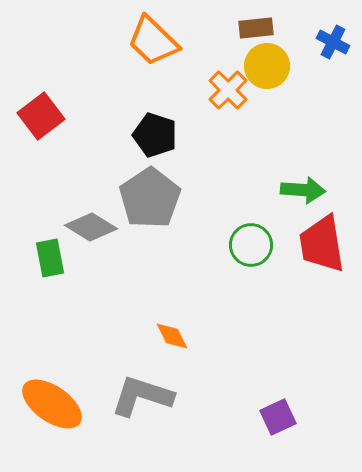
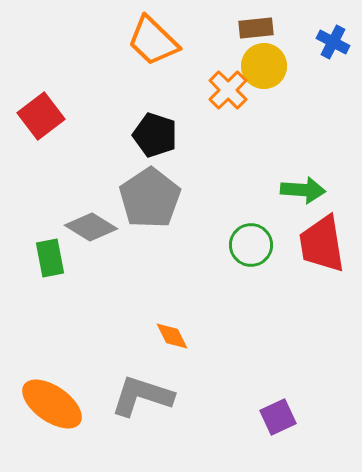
yellow circle: moved 3 px left
